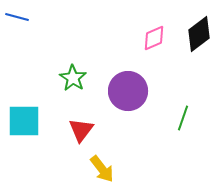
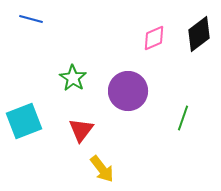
blue line: moved 14 px right, 2 px down
cyan square: rotated 21 degrees counterclockwise
